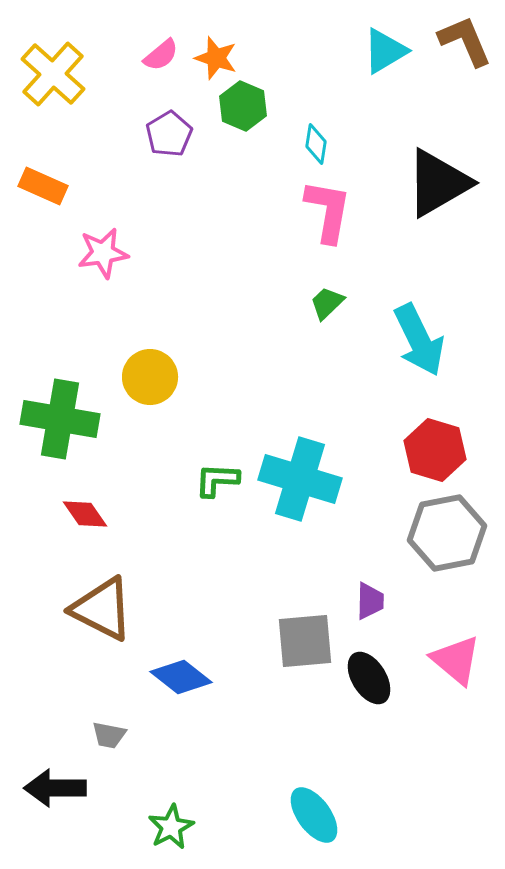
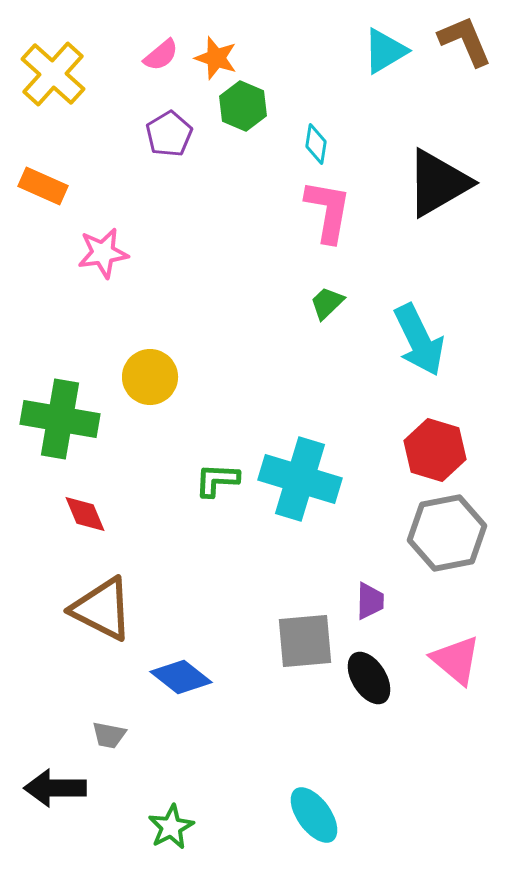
red diamond: rotated 12 degrees clockwise
